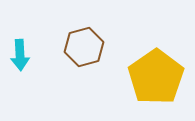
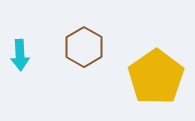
brown hexagon: rotated 15 degrees counterclockwise
